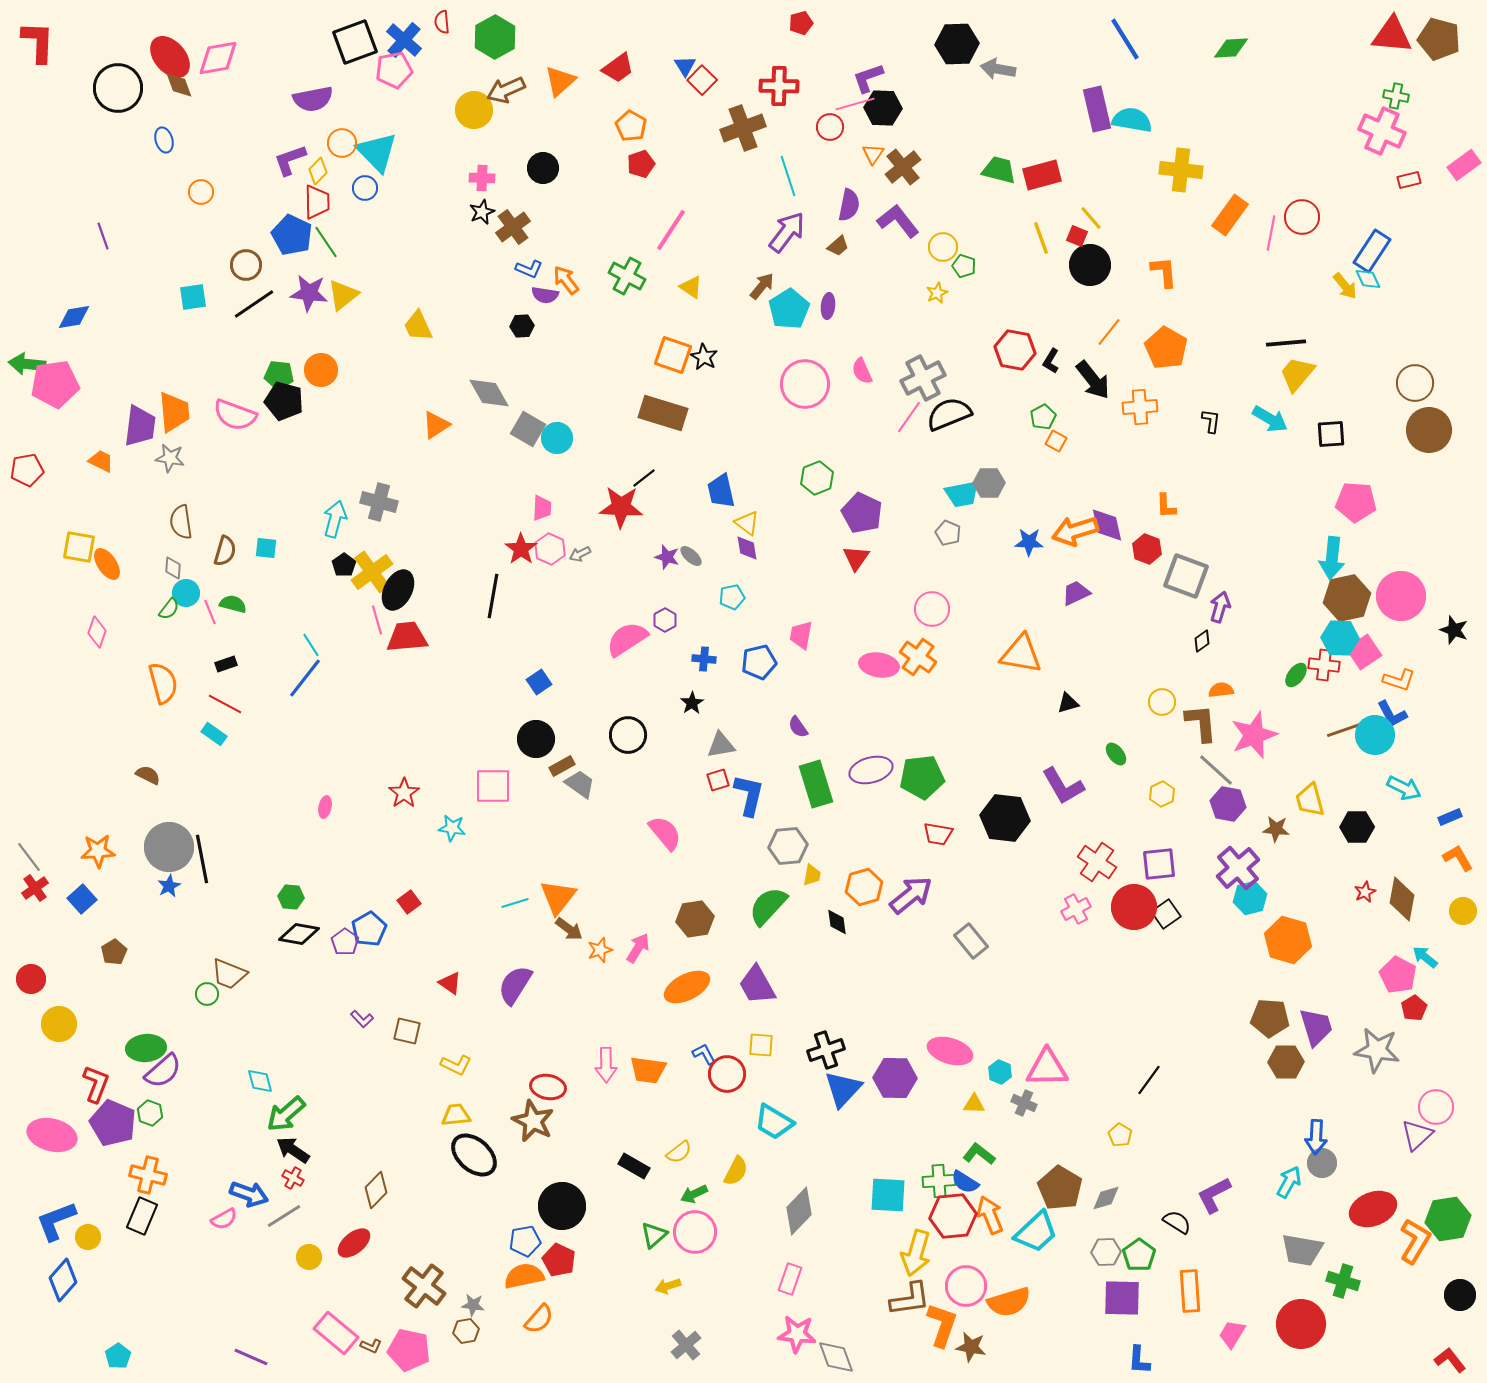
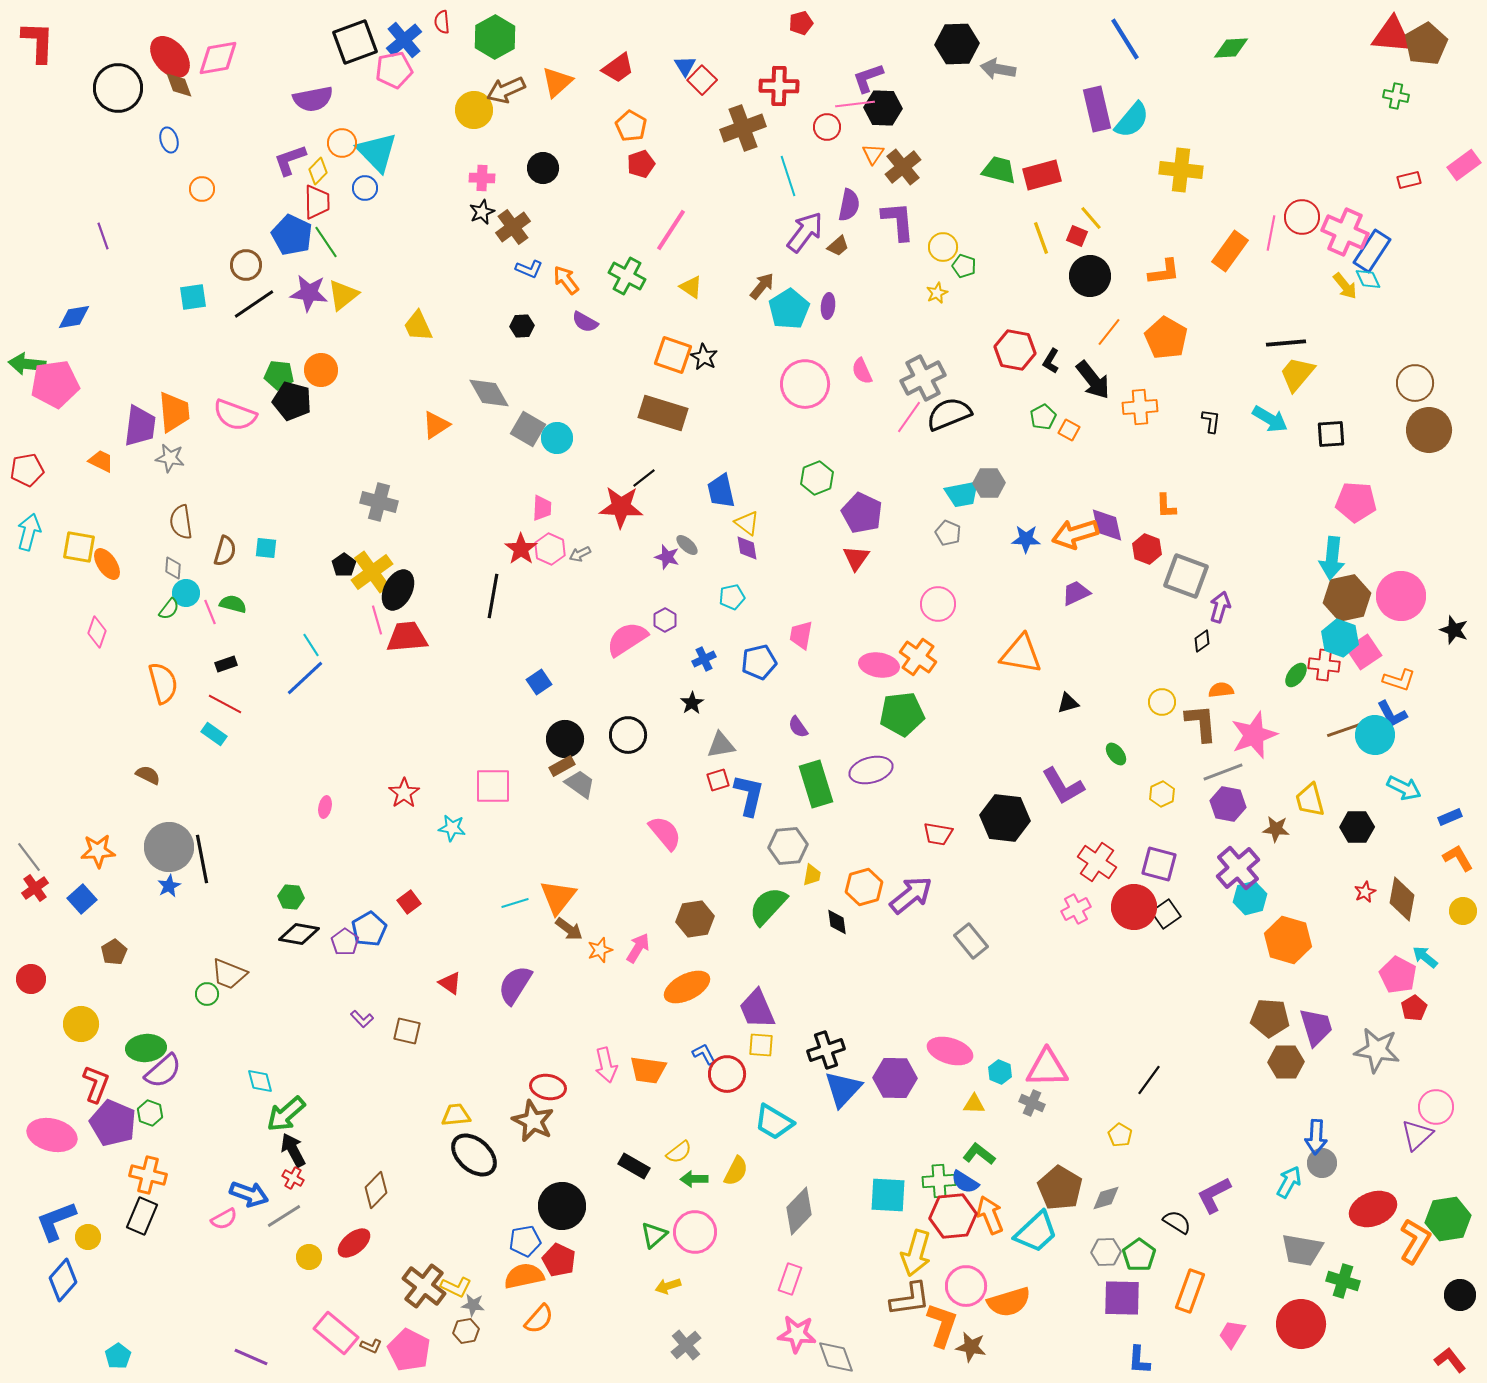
brown pentagon at (1439, 39): moved 13 px left, 5 px down; rotated 27 degrees clockwise
blue cross at (404, 40): rotated 9 degrees clockwise
orange triangle at (560, 81): moved 3 px left, 1 px down
pink line at (855, 104): rotated 9 degrees clockwise
cyan semicircle at (1132, 120): rotated 120 degrees clockwise
red circle at (830, 127): moved 3 px left
pink cross at (1382, 131): moved 37 px left, 101 px down
blue ellipse at (164, 140): moved 5 px right
orange circle at (201, 192): moved 1 px right, 3 px up
orange rectangle at (1230, 215): moved 36 px down
purple L-shape at (898, 221): rotated 33 degrees clockwise
purple arrow at (787, 232): moved 18 px right
black circle at (1090, 265): moved 11 px down
orange L-shape at (1164, 272): rotated 88 degrees clockwise
purple semicircle at (545, 295): moved 40 px right, 27 px down; rotated 20 degrees clockwise
orange pentagon at (1166, 348): moved 10 px up
black pentagon at (284, 401): moved 8 px right
orange square at (1056, 441): moved 13 px right, 11 px up
cyan arrow at (335, 519): moved 306 px left, 13 px down
orange arrow at (1075, 531): moved 3 px down
blue star at (1029, 542): moved 3 px left, 3 px up
gray ellipse at (691, 556): moved 4 px left, 11 px up
pink circle at (932, 609): moved 6 px right, 5 px up
cyan hexagon at (1340, 638): rotated 18 degrees clockwise
blue cross at (704, 659): rotated 30 degrees counterclockwise
blue line at (305, 678): rotated 9 degrees clockwise
black circle at (536, 739): moved 29 px right
gray line at (1216, 770): moved 7 px right, 2 px down; rotated 63 degrees counterclockwise
green pentagon at (922, 777): moved 20 px left, 63 px up
purple square at (1159, 864): rotated 21 degrees clockwise
purple trapezoid at (757, 985): moved 24 px down; rotated 6 degrees clockwise
yellow circle at (59, 1024): moved 22 px right
yellow L-shape at (456, 1065): moved 222 px down
pink arrow at (606, 1065): rotated 12 degrees counterclockwise
gray cross at (1024, 1103): moved 8 px right
black arrow at (293, 1150): rotated 28 degrees clockwise
green arrow at (694, 1194): moved 15 px up; rotated 24 degrees clockwise
orange rectangle at (1190, 1291): rotated 24 degrees clockwise
pink pentagon at (409, 1350): rotated 15 degrees clockwise
